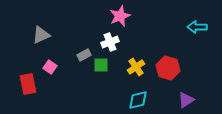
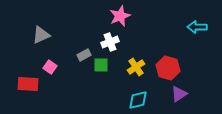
red rectangle: rotated 75 degrees counterclockwise
purple triangle: moved 7 px left, 6 px up
